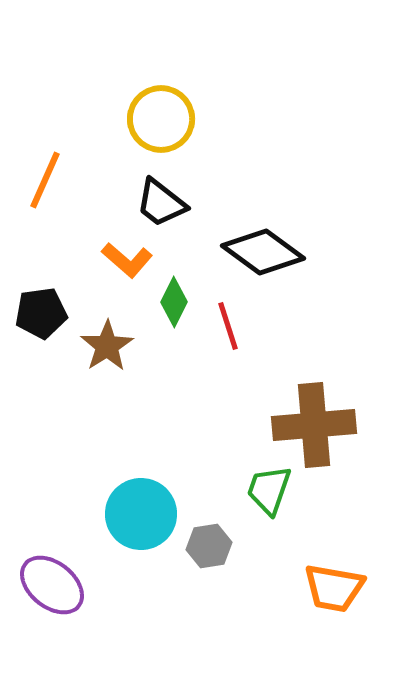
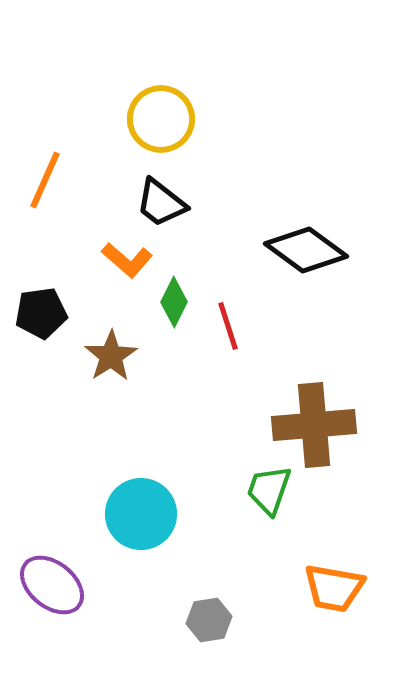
black diamond: moved 43 px right, 2 px up
brown star: moved 4 px right, 10 px down
gray hexagon: moved 74 px down
